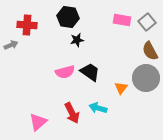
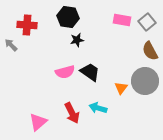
gray arrow: rotated 112 degrees counterclockwise
gray circle: moved 1 px left, 3 px down
